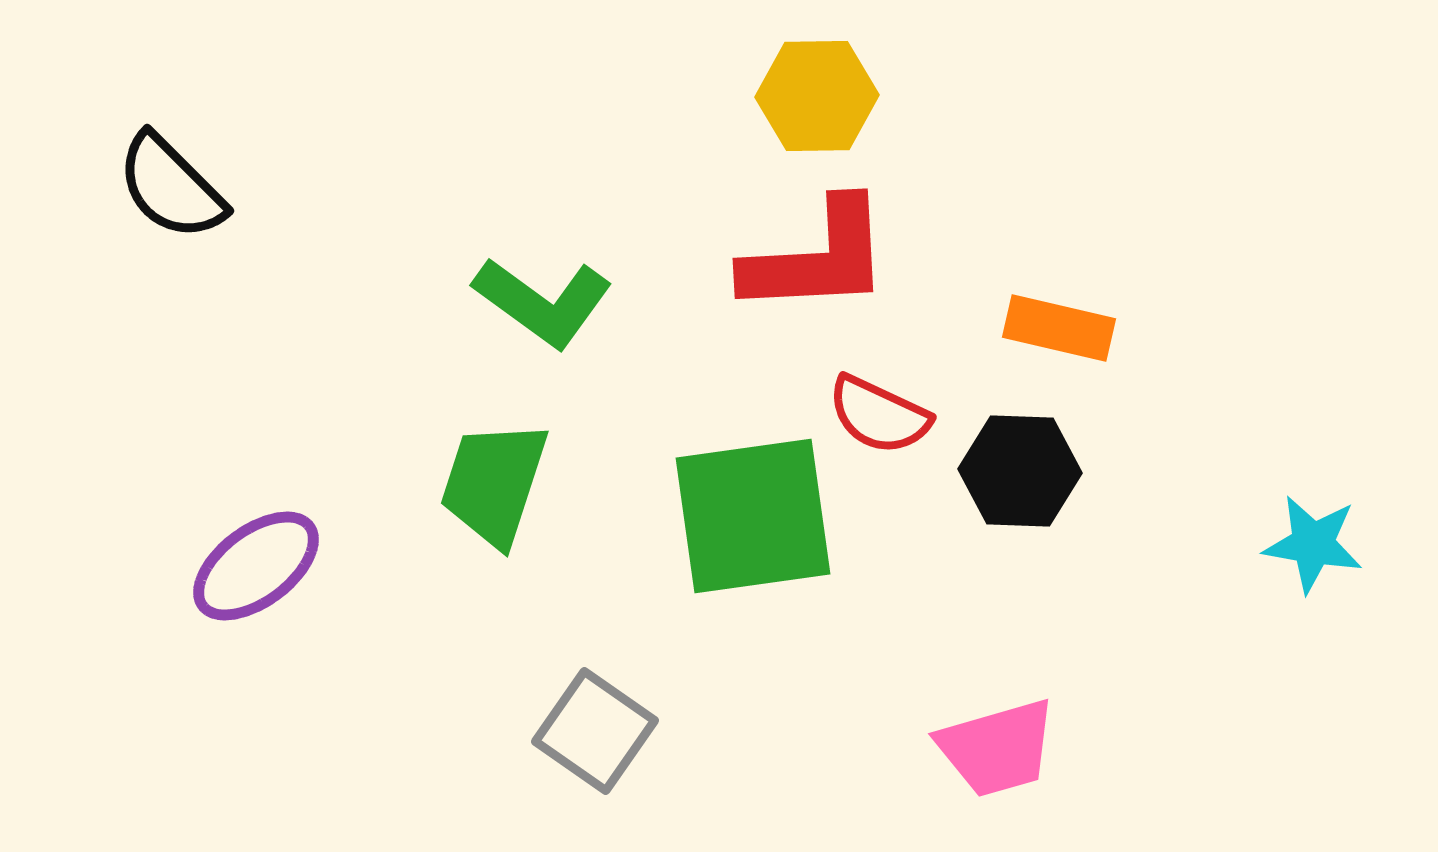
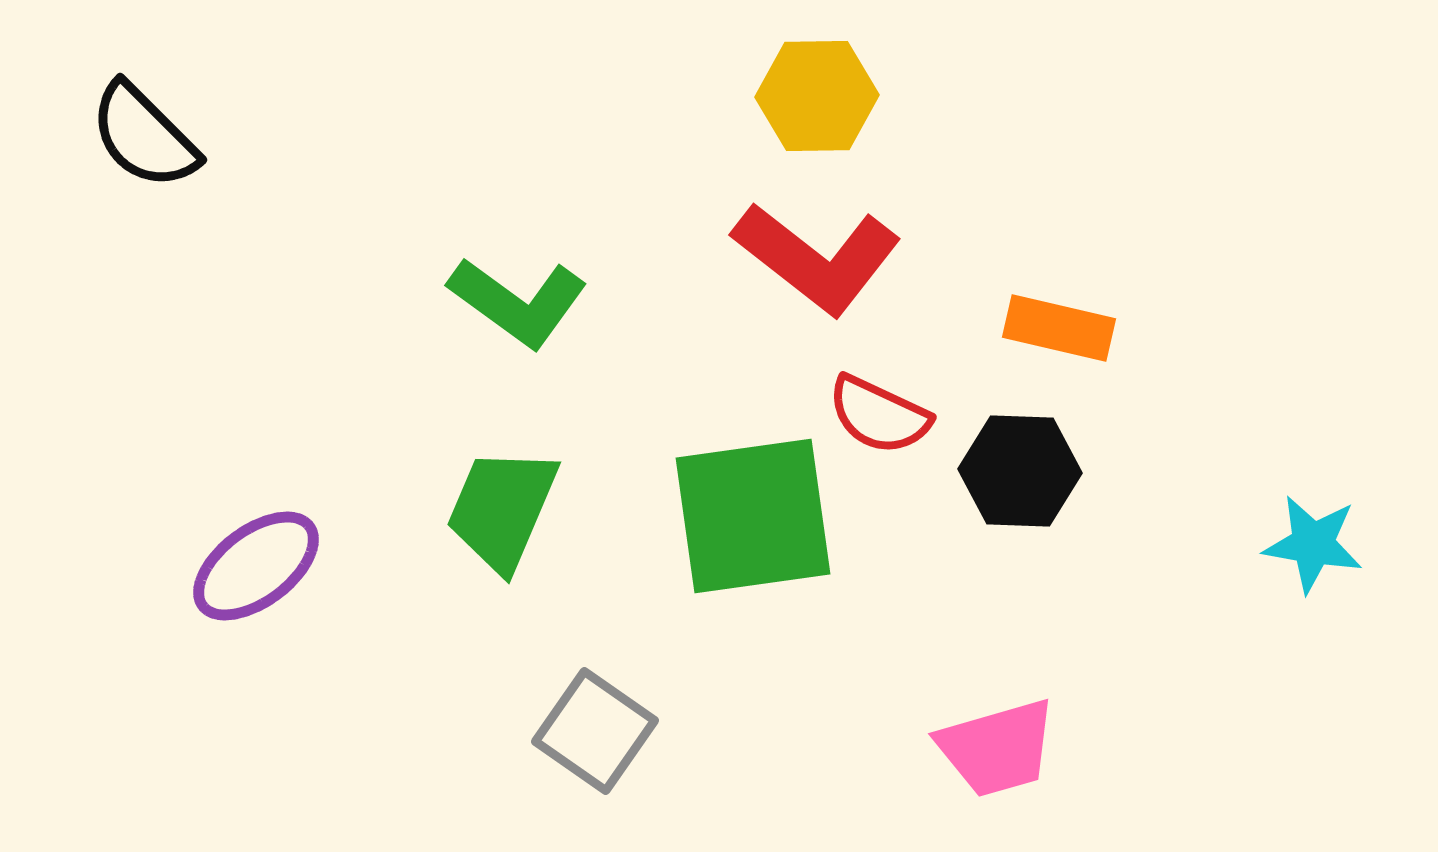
black semicircle: moved 27 px left, 51 px up
red L-shape: rotated 41 degrees clockwise
green L-shape: moved 25 px left
green trapezoid: moved 8 px right, 26 px down; rotated 5 degrees clockwise
